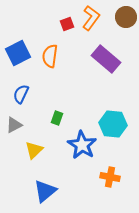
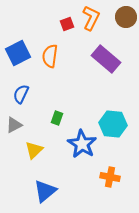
orange L-shape: rotated 10 degrees counterclockwise
blue star: moved 1 px up
